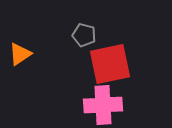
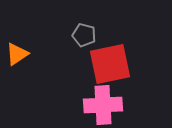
orange triangle: moved 3 px left
